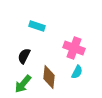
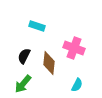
cyan semicircle: moved 13 px down
brown diamond: moved 14 px up
